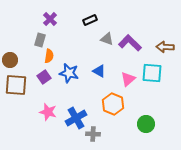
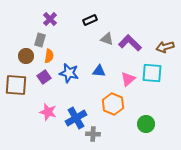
brown arrow: rotated 18 degrees counterclockwise
brown circle: moved 16 px right, 4 px up
blue triangle: rotated 24 degrees counterclockwise
